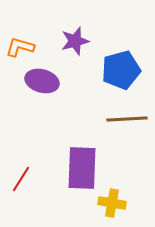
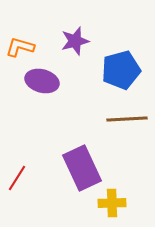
purple rectangle: rotated 27 degrees counterclockwise
red line: moved 4 px left, 1 px up
yellow cross: rotated 12 degrees counterclockwise
